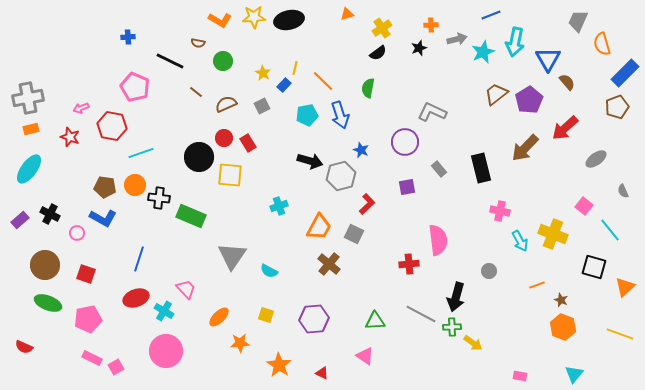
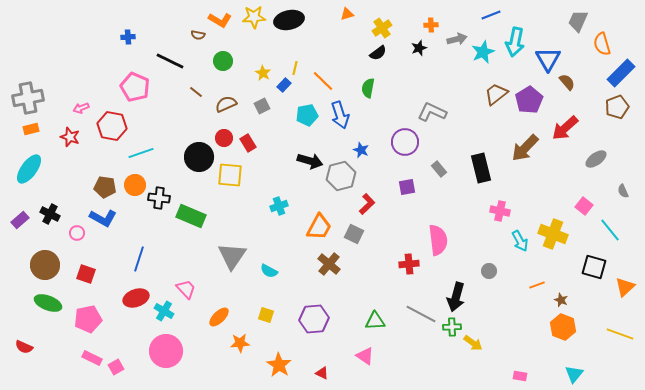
brown semicircle at (198, 43): moved 8 px up
blue rectangle at (625, 73): moved 4 px left
